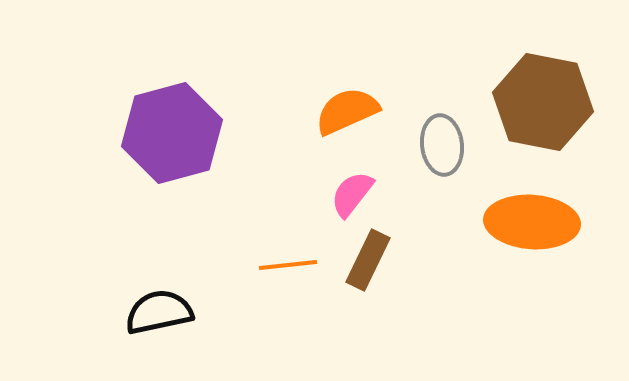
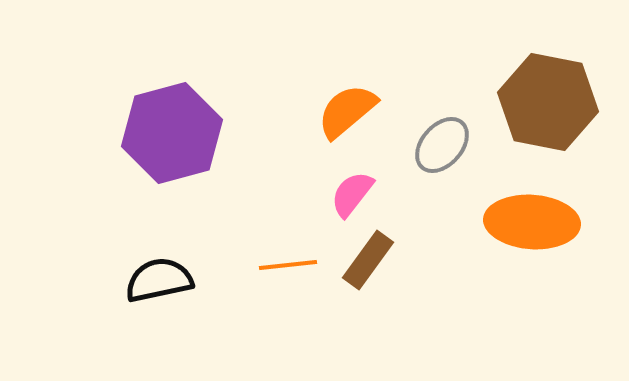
brown hexagon: moved 5 px right
orange semicircle: rotated 16 degrees counterclockwise
gray ellipse: rotated 48 degrees clockwise
brown rectangle: rotated 10 degrees clockwise
black semicircle: moved 32 px up
